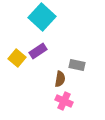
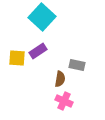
yellow square: rotated 36 degrees counterclockwise
